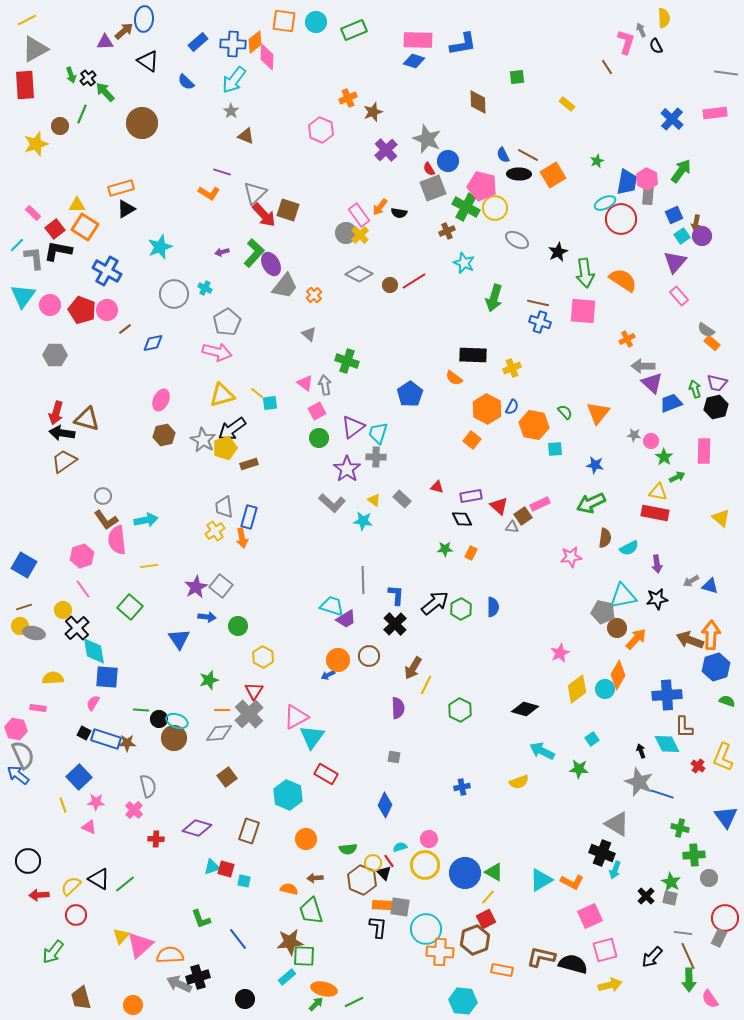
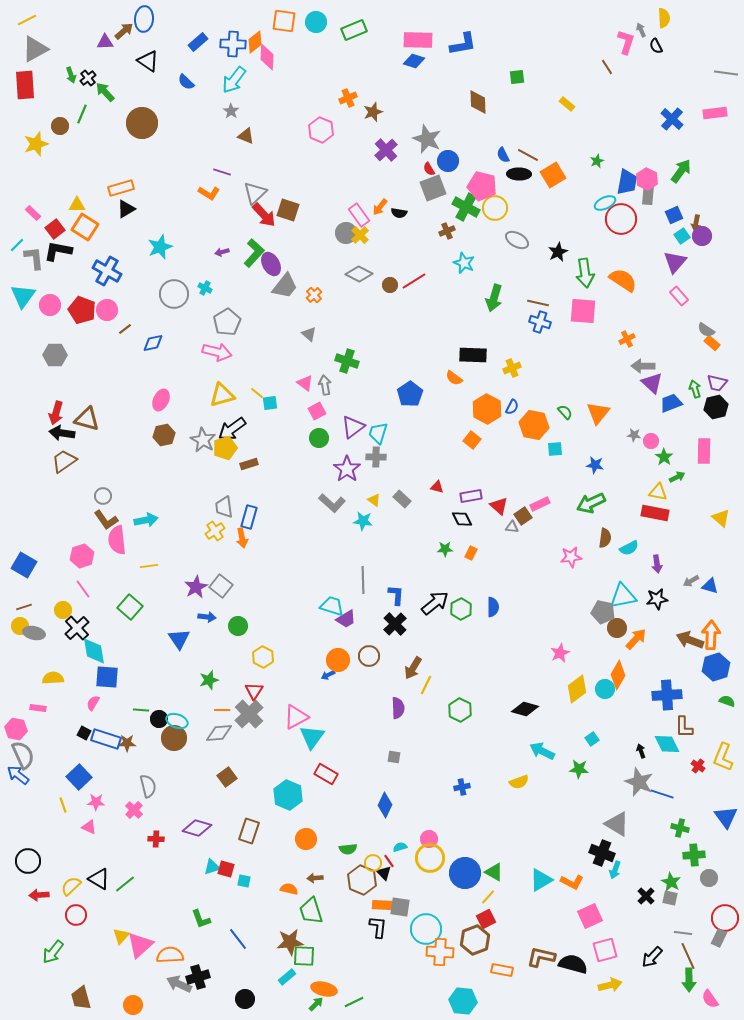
yellow circle at (425, 865): moved 5 px right, 7 px up
